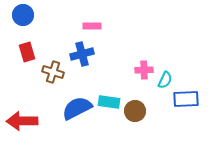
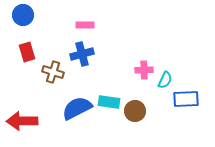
pink rectangle: moved 7 px left, 1 px up
